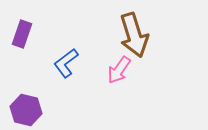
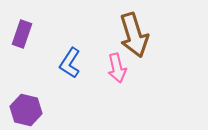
blue L-shape: moved 4 px right; rotated 20 degrees counterclockwise
pink arrow: moved 2 px left, 2 px up; rotated 48 degrees counterclockwise
